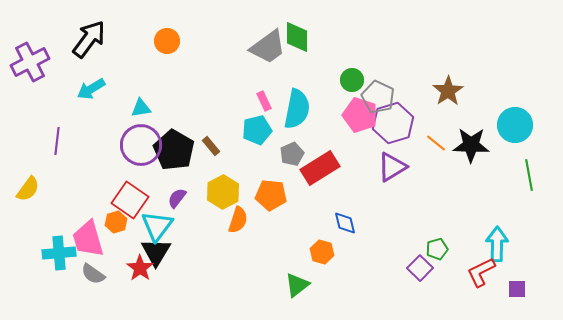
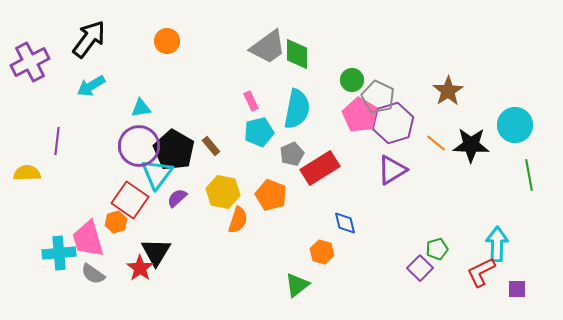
green diamond at (297, 37): moved 17 px down
cyan arrow at (91, 89): moved 3 px up
pink rectangle at (264, 101): moved 13 px left
pink pentagon at (360, 115): rotated 12 degrees clockwise
cyan pentagon at (257, 130): moved 2 px right, 2 px down
purple circle at (141, 145): moved 2 px left, 1 px down
purple triangle at (392, 167): moved 3 px down
yellow semicircle at (28, 189): moved 1 px left, 16 px up; rotated 128 degrees counterclockwise
yellow hexagon at (223, 192): rotated 20 degrees counterclockwise
orange pentagon at (271, 195): rotated 16 degrees clockwise
purple semicircle at (177, 198): rotated 10 degrees clockwise
cyan triangle at (157, 226): moved 52 px up
